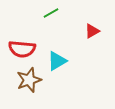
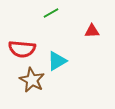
red triangle: rotated 28 degrees clockwise
brown star: moved 3 px right; rotated 25 degrees counterclockwise
